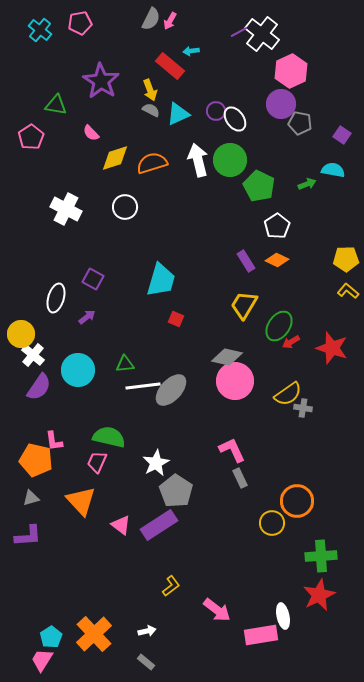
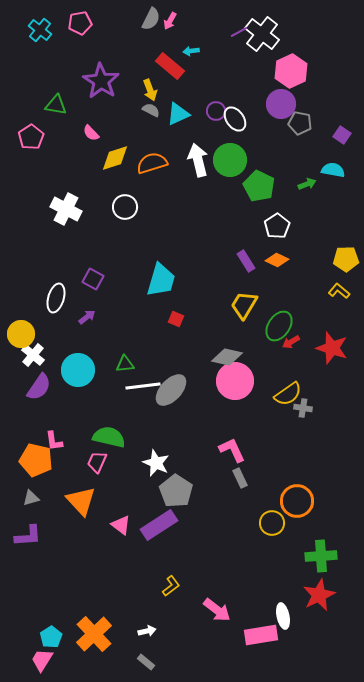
yellow L-shape at (348, 291): moved 9 px left
white star at (156, 463): rotated 20 degrees counterclockwise
